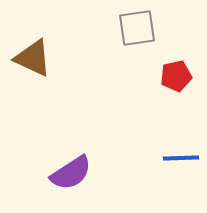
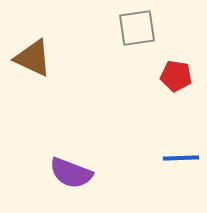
red pentagon: rotated 20 degrees clockwise
purple semicircle: rotated 54 degrees clockwise
